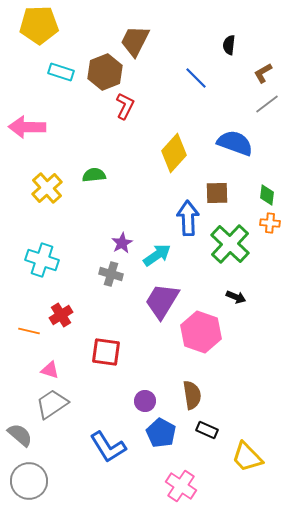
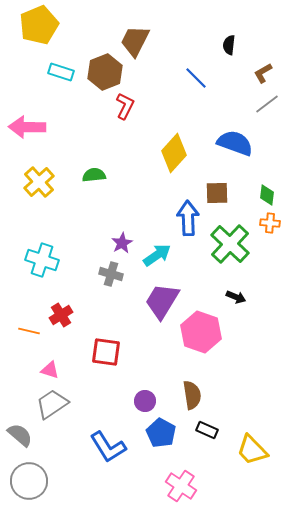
yellow pentagon: rotated 21 degrees counterclockwise
yellow cross: moved 8 px left, 6 px up
yellow trapezoid: moved 5 px right, 7 px up
